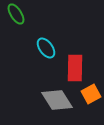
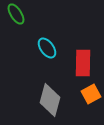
cyan ellipse: moved 1 px right
red rectangle: moved 8 px right, 5 px up
gray diamond: moved 7 px left; rotated 48 degrees clockwise
